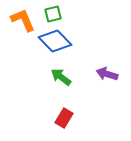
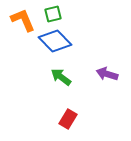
red rectangle: moved 4 px right, 1 px down
